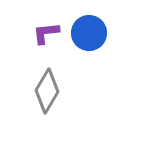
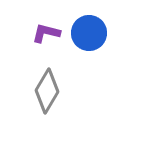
purple L-shape: rotated 20 degrees clockwise
